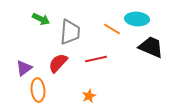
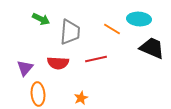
cyan ellipse: moved 2 px right
black trapezoid: moved 1 px right, 1 px down
red semicircle: rotated 130 degrees counterclockwise
purple triangle: moved 1 px right; rotated 12 degrees counterclockwise
orange ellipse: moved 4 px down
orange star: moved 8 px left, 2 px down
